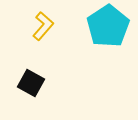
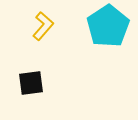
black square: rotated 36 degrees counterclockwise
